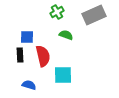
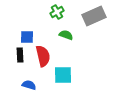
gray rectangle: moved 1 px down
